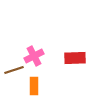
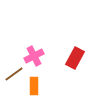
red rectangle: rotated 60 degrees counterclockwise
brown line: moved 4 px down; rotated 18 degrees counterclockwise
